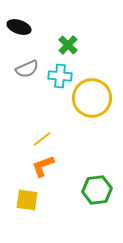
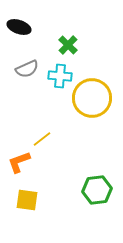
orange L-shape: moved 24 px left, 4 px up
